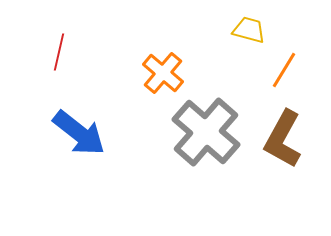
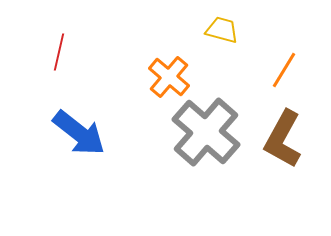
yellow trapezoid: moved 27 px left
orange cross: moved 6 px right, 4 px down
